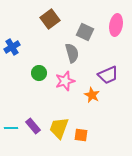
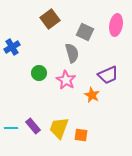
pink star: moved 1 px right, 1 px up; rotated 24 degrees counterclockwise
